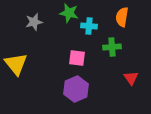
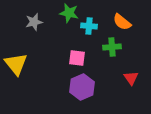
orange semicircle: moved 5 px down; rotated 60 degrees counterclockwise
purple hexagon: moved 6 px right, 2 px up
